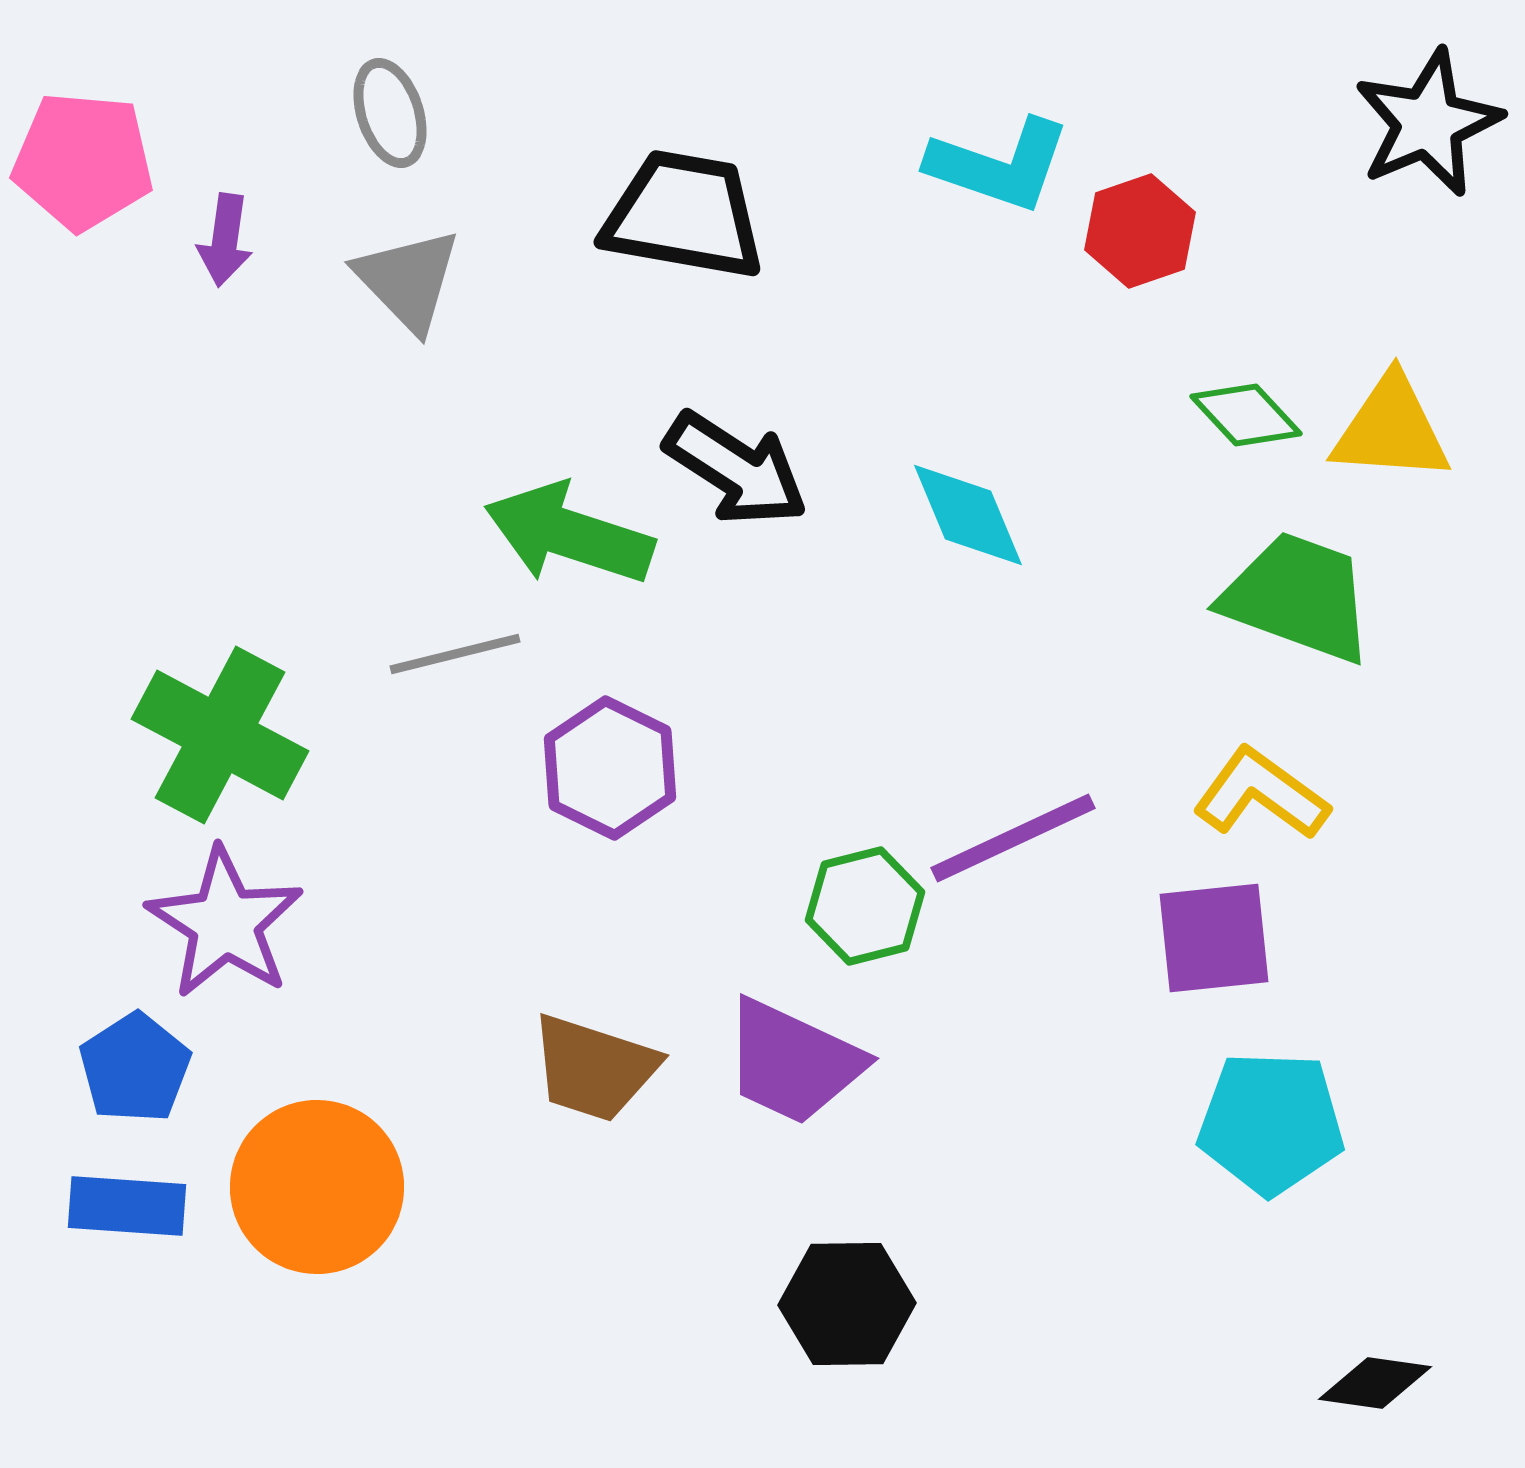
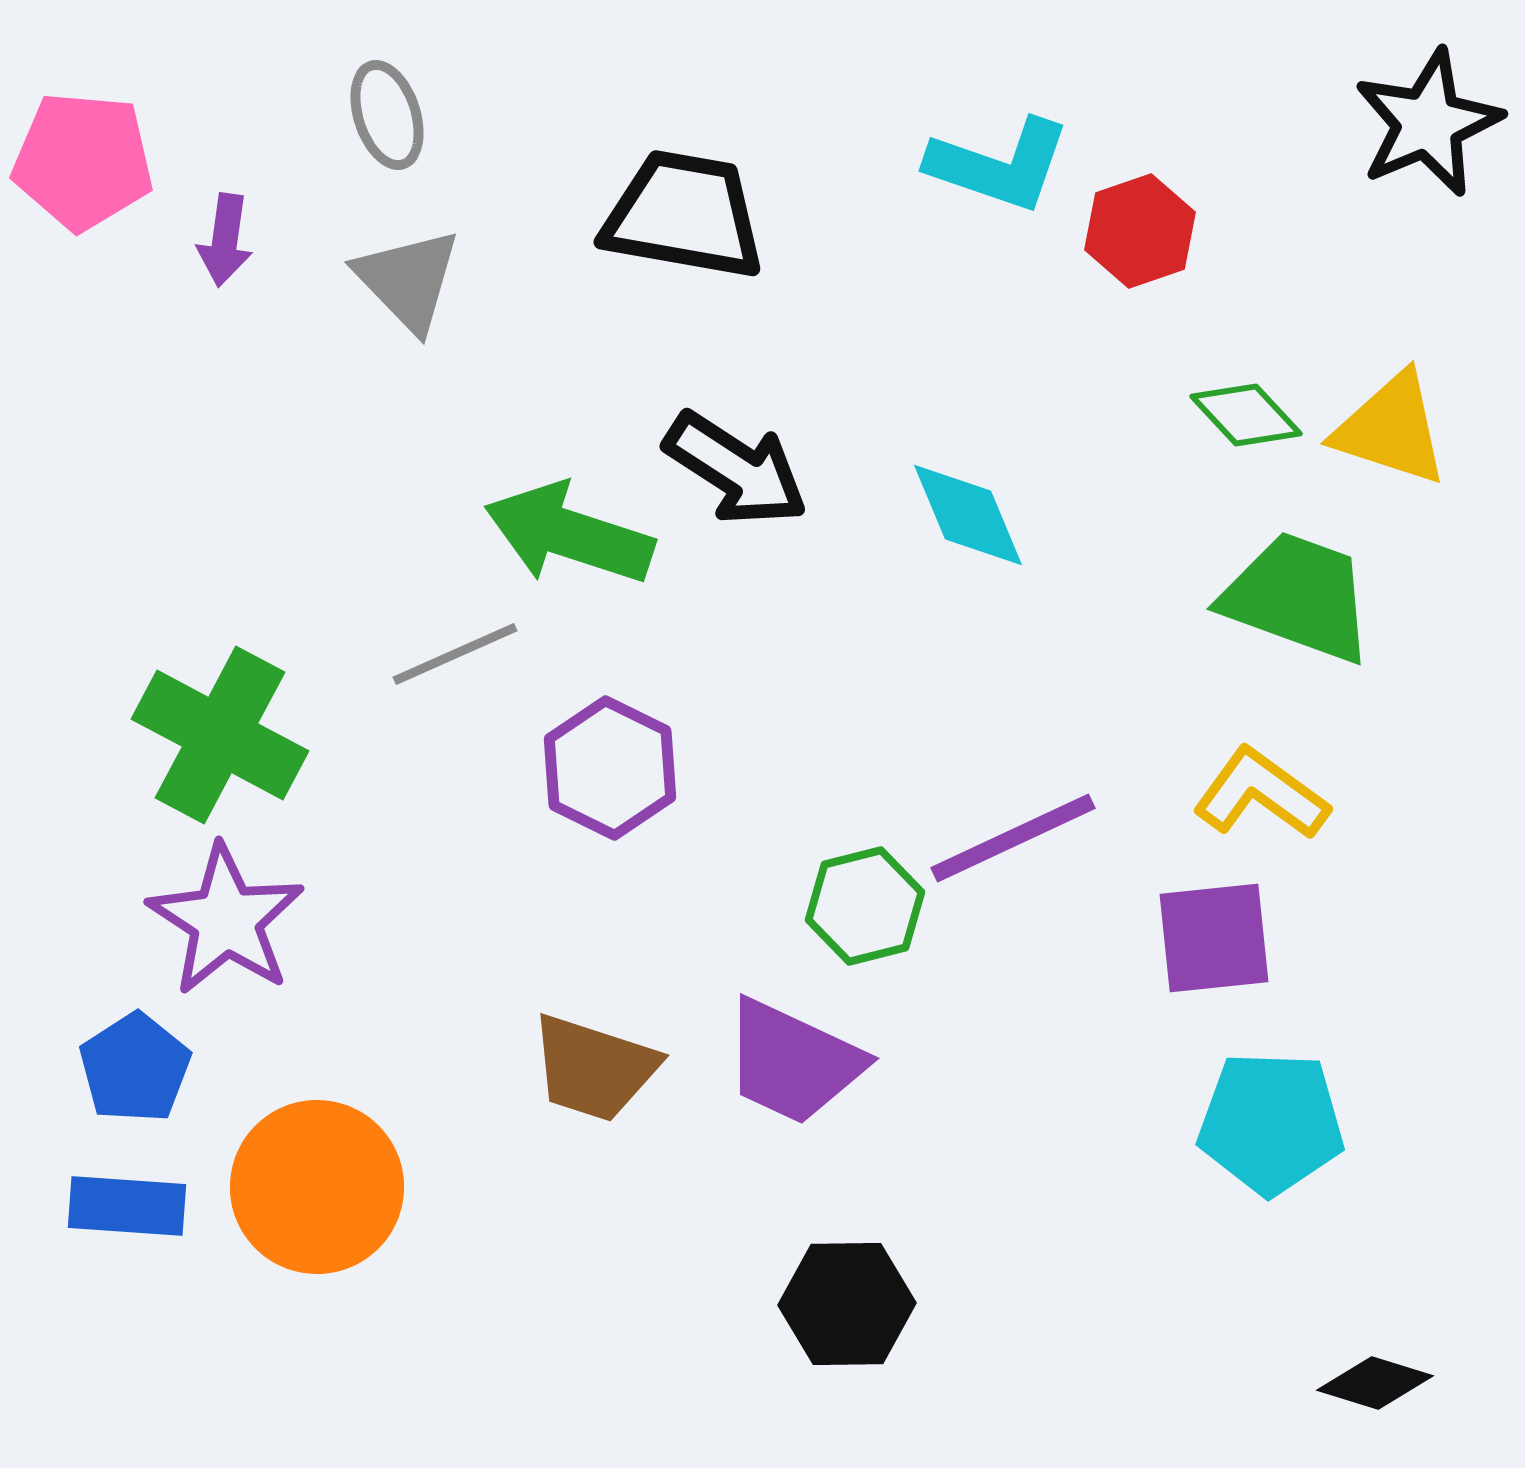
gray ellipse: moved 3 px left, 2 px down
yellow triangle: rotated 14 degrees clockwise
gray line: rotated 10 degrees counterclockwise
purple star: moved 1 px right, 3 px up
black diamond: rotated 9 degrees clockwise
